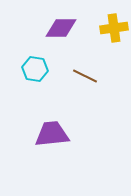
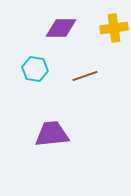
brown line: rotated 45 degrees counterclockwise
